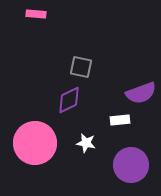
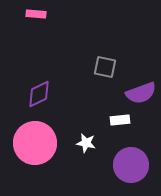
gray square: moved 24 px right
purple diamond: moved 30 px left, 6 px up
